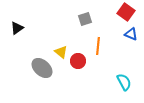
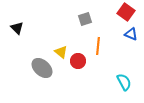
black triangle: rotated 40 degrees counterclockwise
